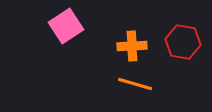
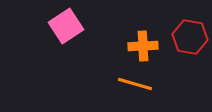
red hexagon: moved 7 px right, 5 px up
orange cross: moved 11 px right
